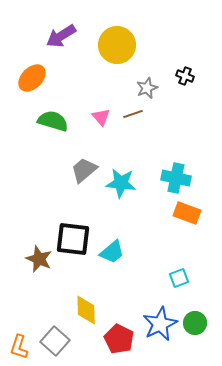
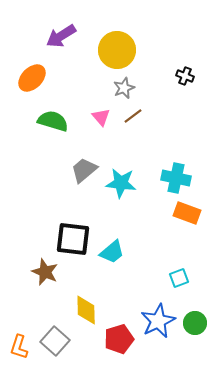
yellow circle: moved 5 px down
gray star: moved 23 px left
brown line: moved 2 px down; rotated 18 degrees counterclockwise
brown star: moved 6 px right, 13 px down
blue star: moved 2 px left, 3 px up
red pentagon: rotated 28 degrees clockwise
